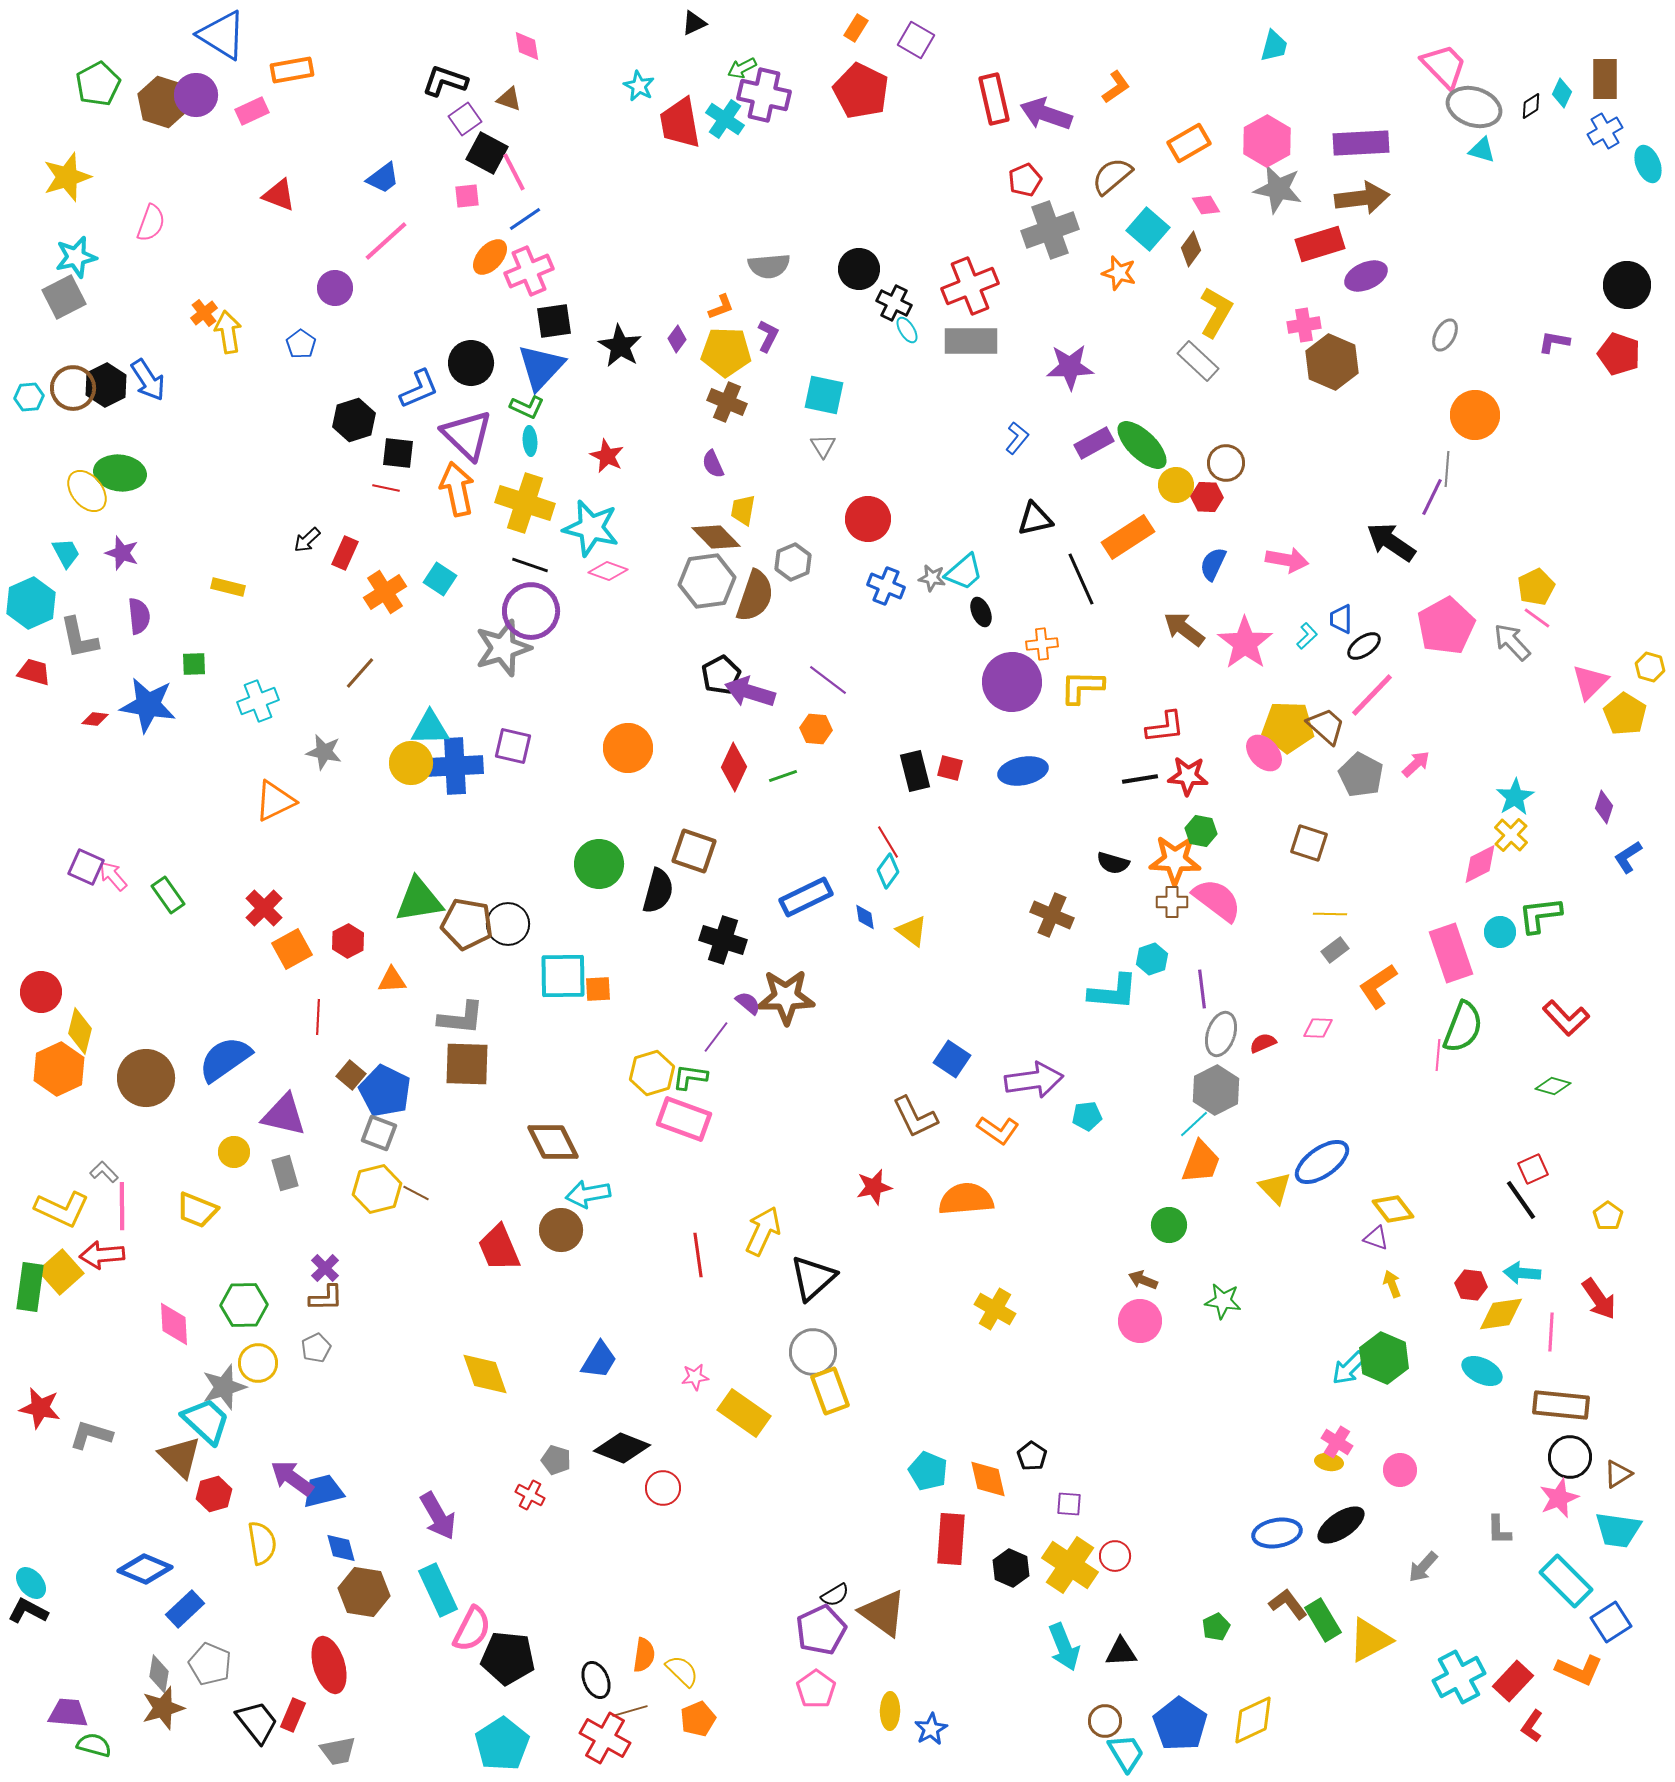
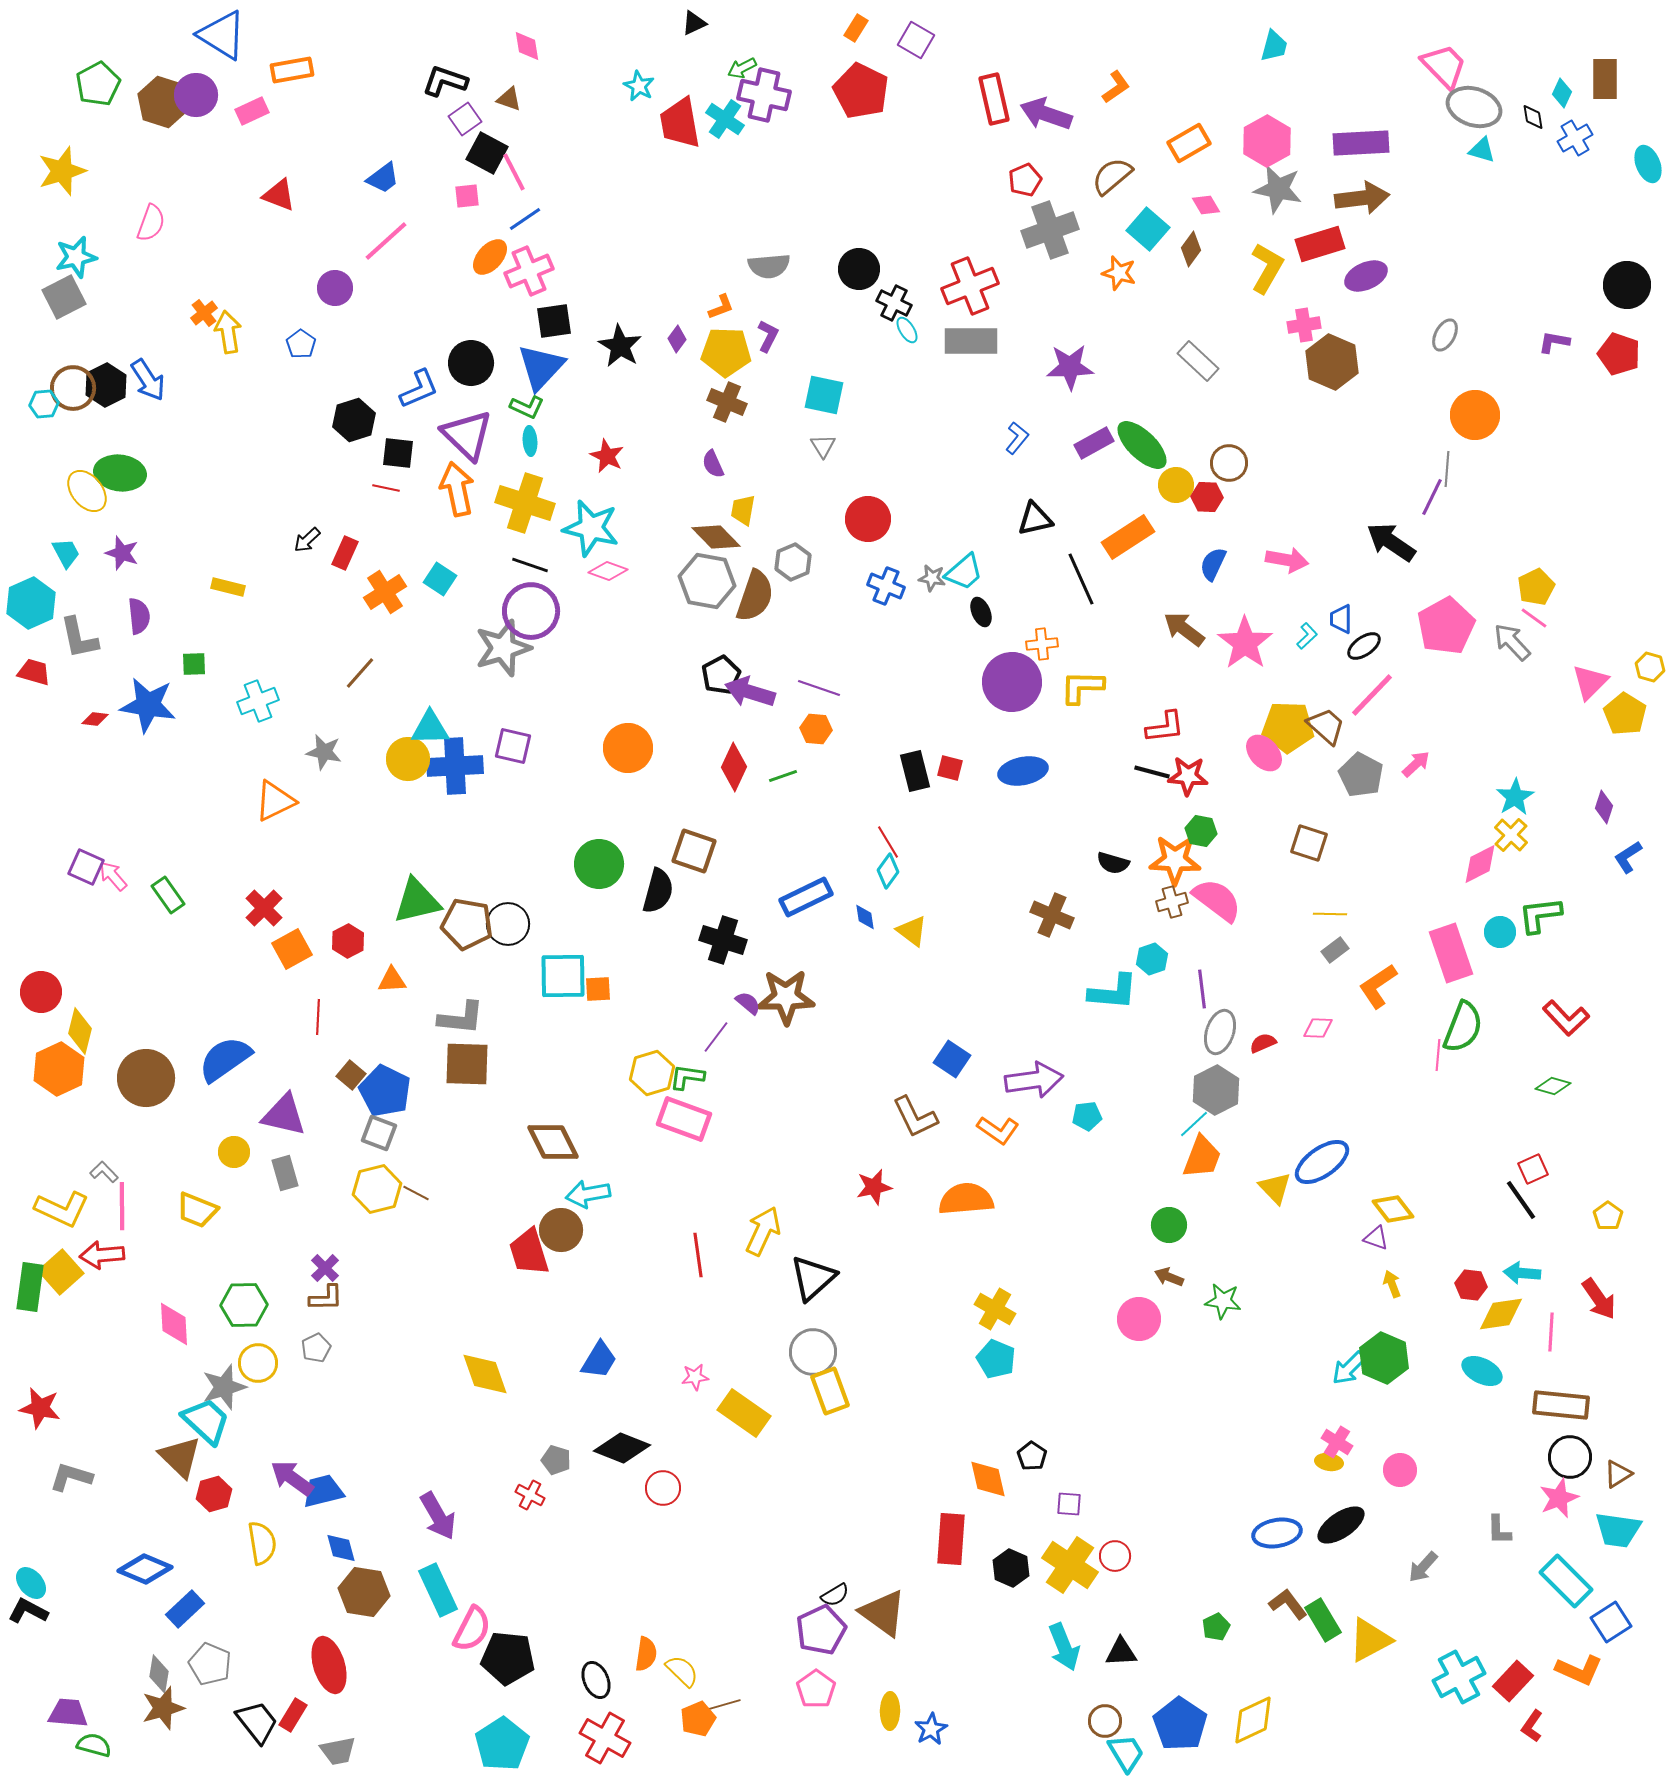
black diamond at (1531, 106): moved 2 px right, 11 px down; rotated 68 degrees counterclockwise
blue cross at (1605, 131): moved 30 px left, 7 px down
yellow star at (67, 177): moved 5 px left, 6 px up
yellow L-shape at (1216, 312): moved 51 px right, 44 px up
cyan hexagon at (29, 397): moved 15 px right, 7 px down
brown circle at (1226, 463): moved 3 px right
gray hexagon at (707, 581): rotated 18 degrees clockwise
pink line at (1537, 618): moved 3 px left
purple line at (828, 680): moved 9 px left, 8 px down; rotated 18 degrees counterclockwise
yellow circle at (411, 763): moved 3 px left, 4 px up
black line at (1140, 779): moved 12 px right, 7 px up; rotated 24 degrees clockwise
green triangle at (419, 900): moved 2 px left, 1 px down; rotated 4 degrees counterclockwise
brown cross at (1172, 902): rotated 16 degrees counterclockwise
gray ellipse at (1221, 1034): moved 1 px left, 2 px up
green L-shape at (690, 1077): moved 3 px left
orange trapezoid at (1201, 1162): moved 1 px right, 5 px up
red trapezoid at (499, 1248): moved 30 px right, 4 px down; rotated 6 degrees clockwise
brown arrow at (1143, 1280): moved 26 px right, 3 px up
pink circle at (1140, 1321): moved 1 px left, 2 px up
gray L-shape at (91, 1435): moved 20 px left, 42 px down
cyan pentagon at (928, 1471): moved 68 px right, 112 px up
orange semicircle at (644, 1655): moved 2 px right, 1 px up
brown line at (630, 1711): moved 93 px right, 6 px up
red rectangle at (293, 1715): rotated 8 degrees clockwise
